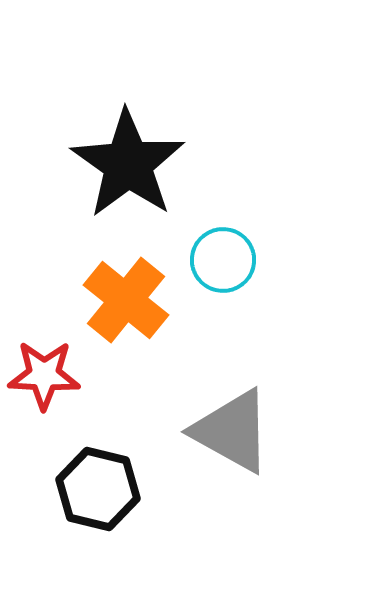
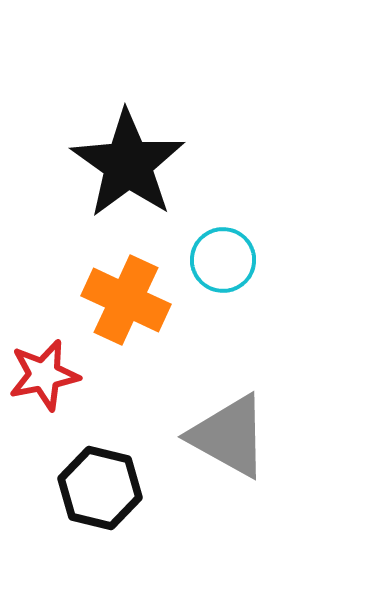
orange cross: rotated 14 degrees counterclockwise
red star: rotated 14 degrees counterclockwise
gray triangle: moved 3 px left, 5 px down
black hexagon: moved 2 px right, 1 px up
